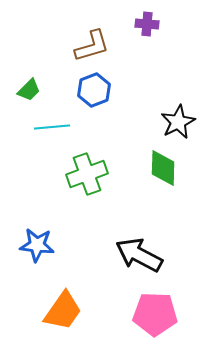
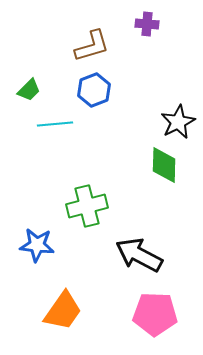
cyan line: moved 3 px right, 3 px up
green diamond: moved 1 px right, 3 px up
green cross: moved 32 px down; rotated 6 degrees clockwise
